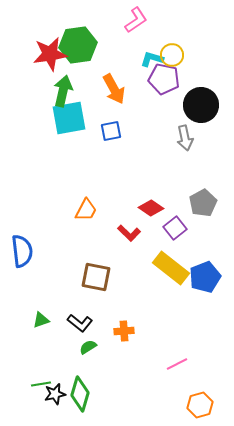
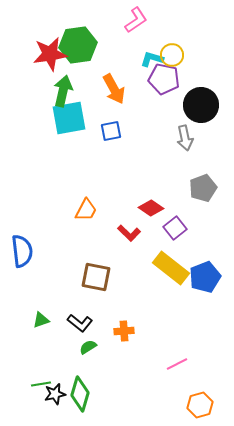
gray pentagon: moved 15 px up; rotated 8 degrees clockwise
